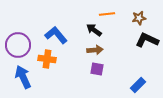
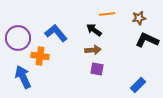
blue L-shape: moved 2 px up
purple circle: moved 7 px up
brown arrow: moved 2 px left
orange cross: moved 7 px left, 3 px up
